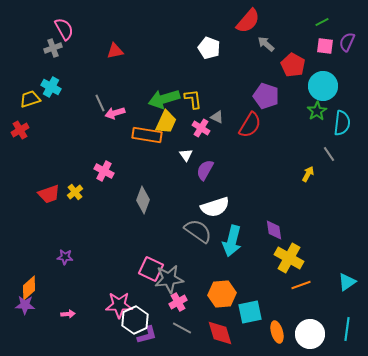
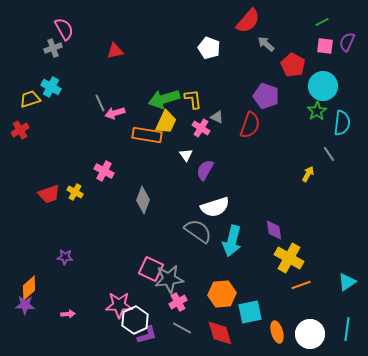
red semicircle at (250, 125): rotated 12 degrees counterclockwise
yellow cross at (75, 192): rotated 21 degrees counterclockwise
